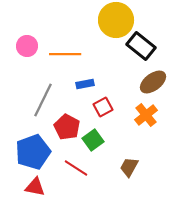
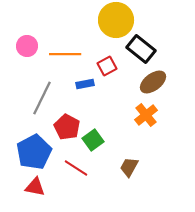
black rectangle: moved 3 px down
gray line: moved 1 px left, 2 px up
red square: moved 4 px right, 41 px up
blue pentagon: moved 1 px right; rotated 8 degrees counterclockwise
